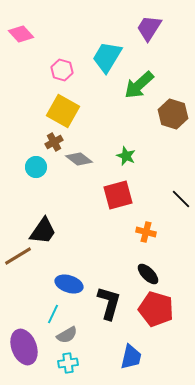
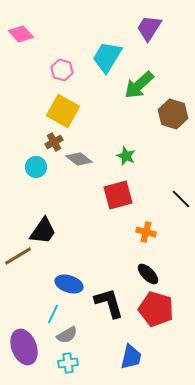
black L-shape: rotated 32 degrees counterclockwise
